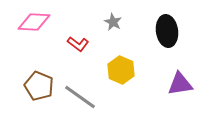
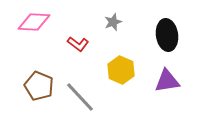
gray star: rotated 24 degrees clockwise
black ellipse: moved 4 px down
purple triangle: moved 13 px left, 3 px up
gray line: rotated 12 degrees clockwise
